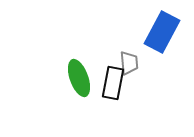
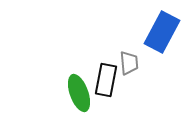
green ellipse: moved 15 px down
black rectangle: moved 7 px left, 3 px up
